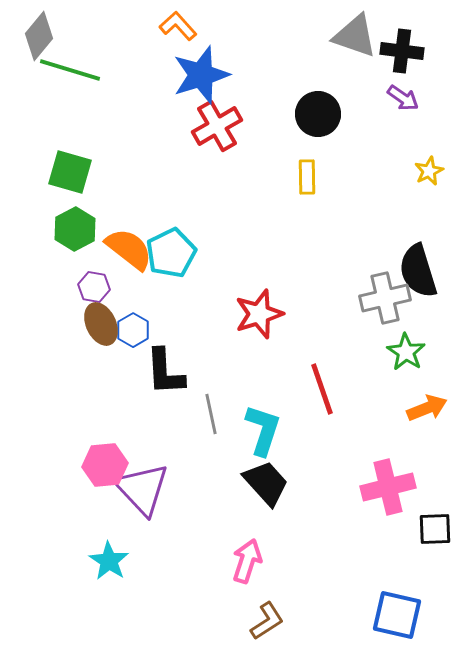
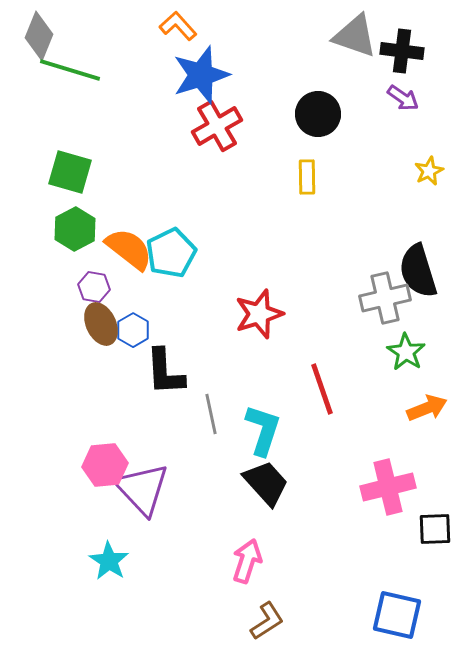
gray diamond: rotated 18 degrees counterclockwise
